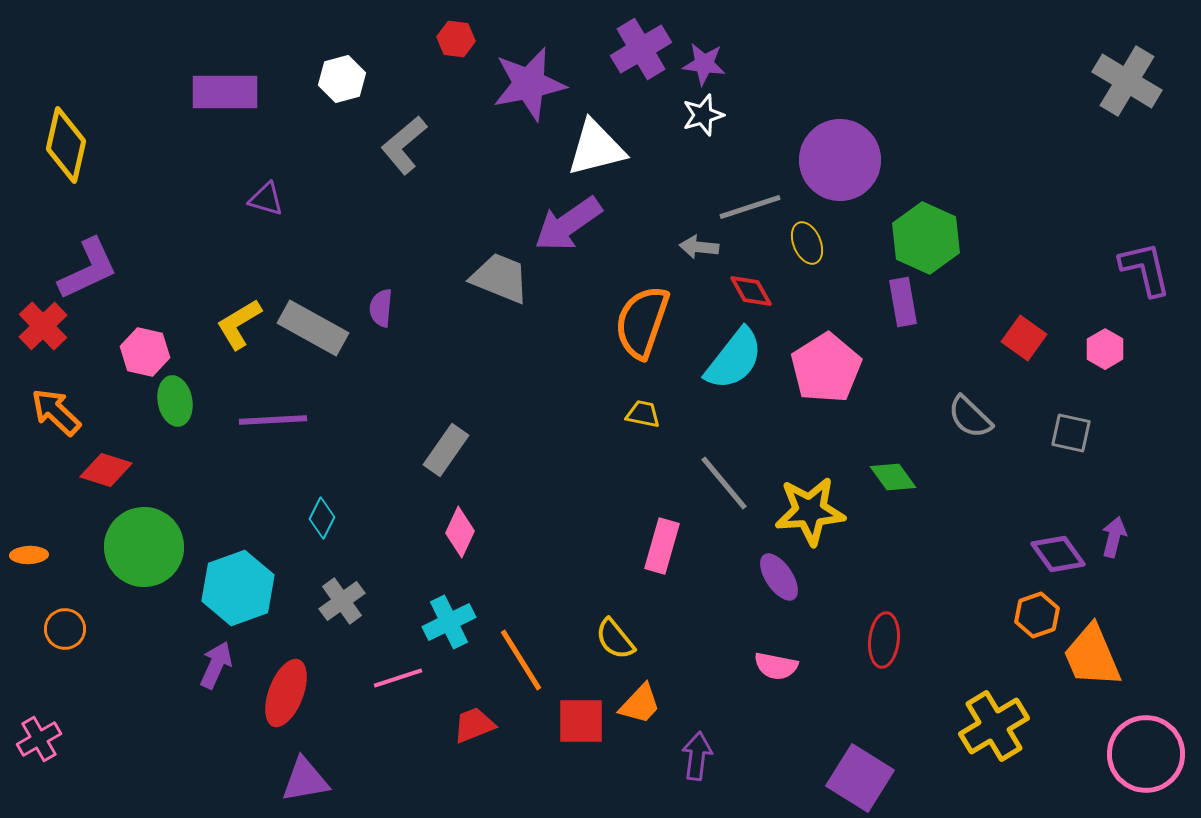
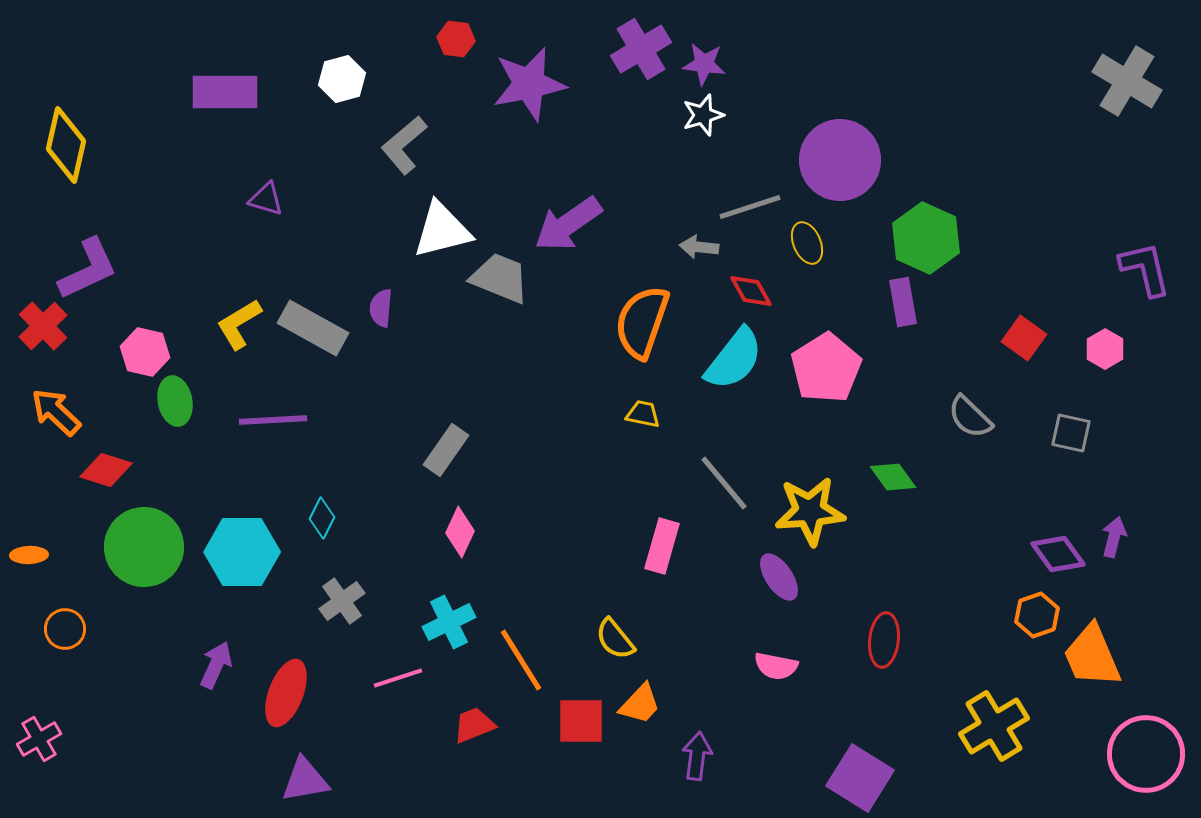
white triangle at (596, 148): moved 154 px left, 82 px down
cyan hexagon at (238, 588): moved 4 px right, 36 px up; rotated 20 degrees clockwise
